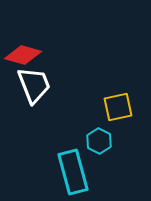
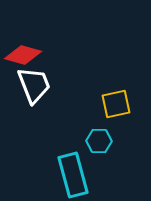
yellow square: moved 2 px left, 3 px up
cyan hexagon: rotated 25 degrees counterclockwise
cyan rectangle: moved 3 px down
